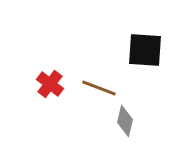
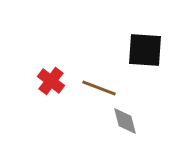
red cross: moved 1 px right, 3 px up
gray diamond: rotated 28 degrees counterclockwise
